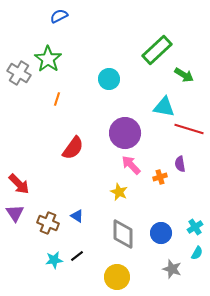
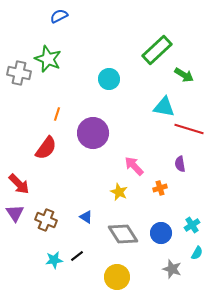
green star: rotated 12 degrees counterclockwise
gray cross: rotated 20 degrees counterclockwise
orange line: moved 15 px down
purple circle: moved 32 px left
red semicircle: moved 27 px left
pink arrow: moved 3 px right, 1 px down
orange cross: moved 11 px down
blue triangle: moved 9 px right, 1 px down
brown cross: moved 2 px left, 3 px up
cyan cross: moved 3 px left, 2 px up
gray diamond: rotated 32 degrees counterclockwise
